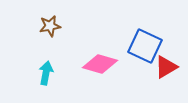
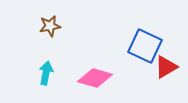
pink diamond: moved 5 px left, 14 px down
